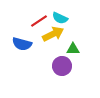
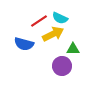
blue semicircle: moved 2 px right
